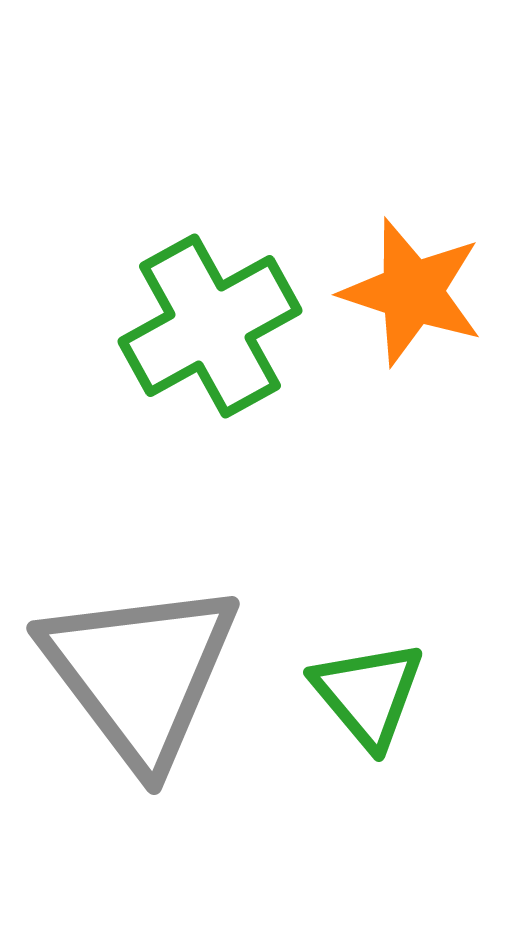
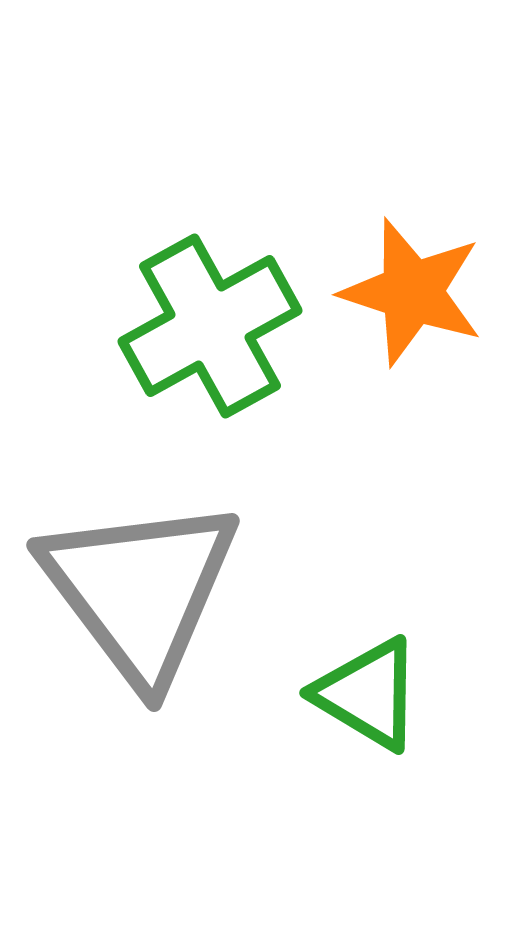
gray triangle: moved 83 px up
green triangle: rotated 19 degrees counterclockwise
